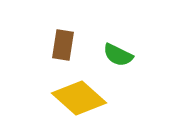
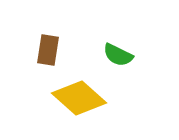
brown rectangle: moved 15 px left, 5 px down
